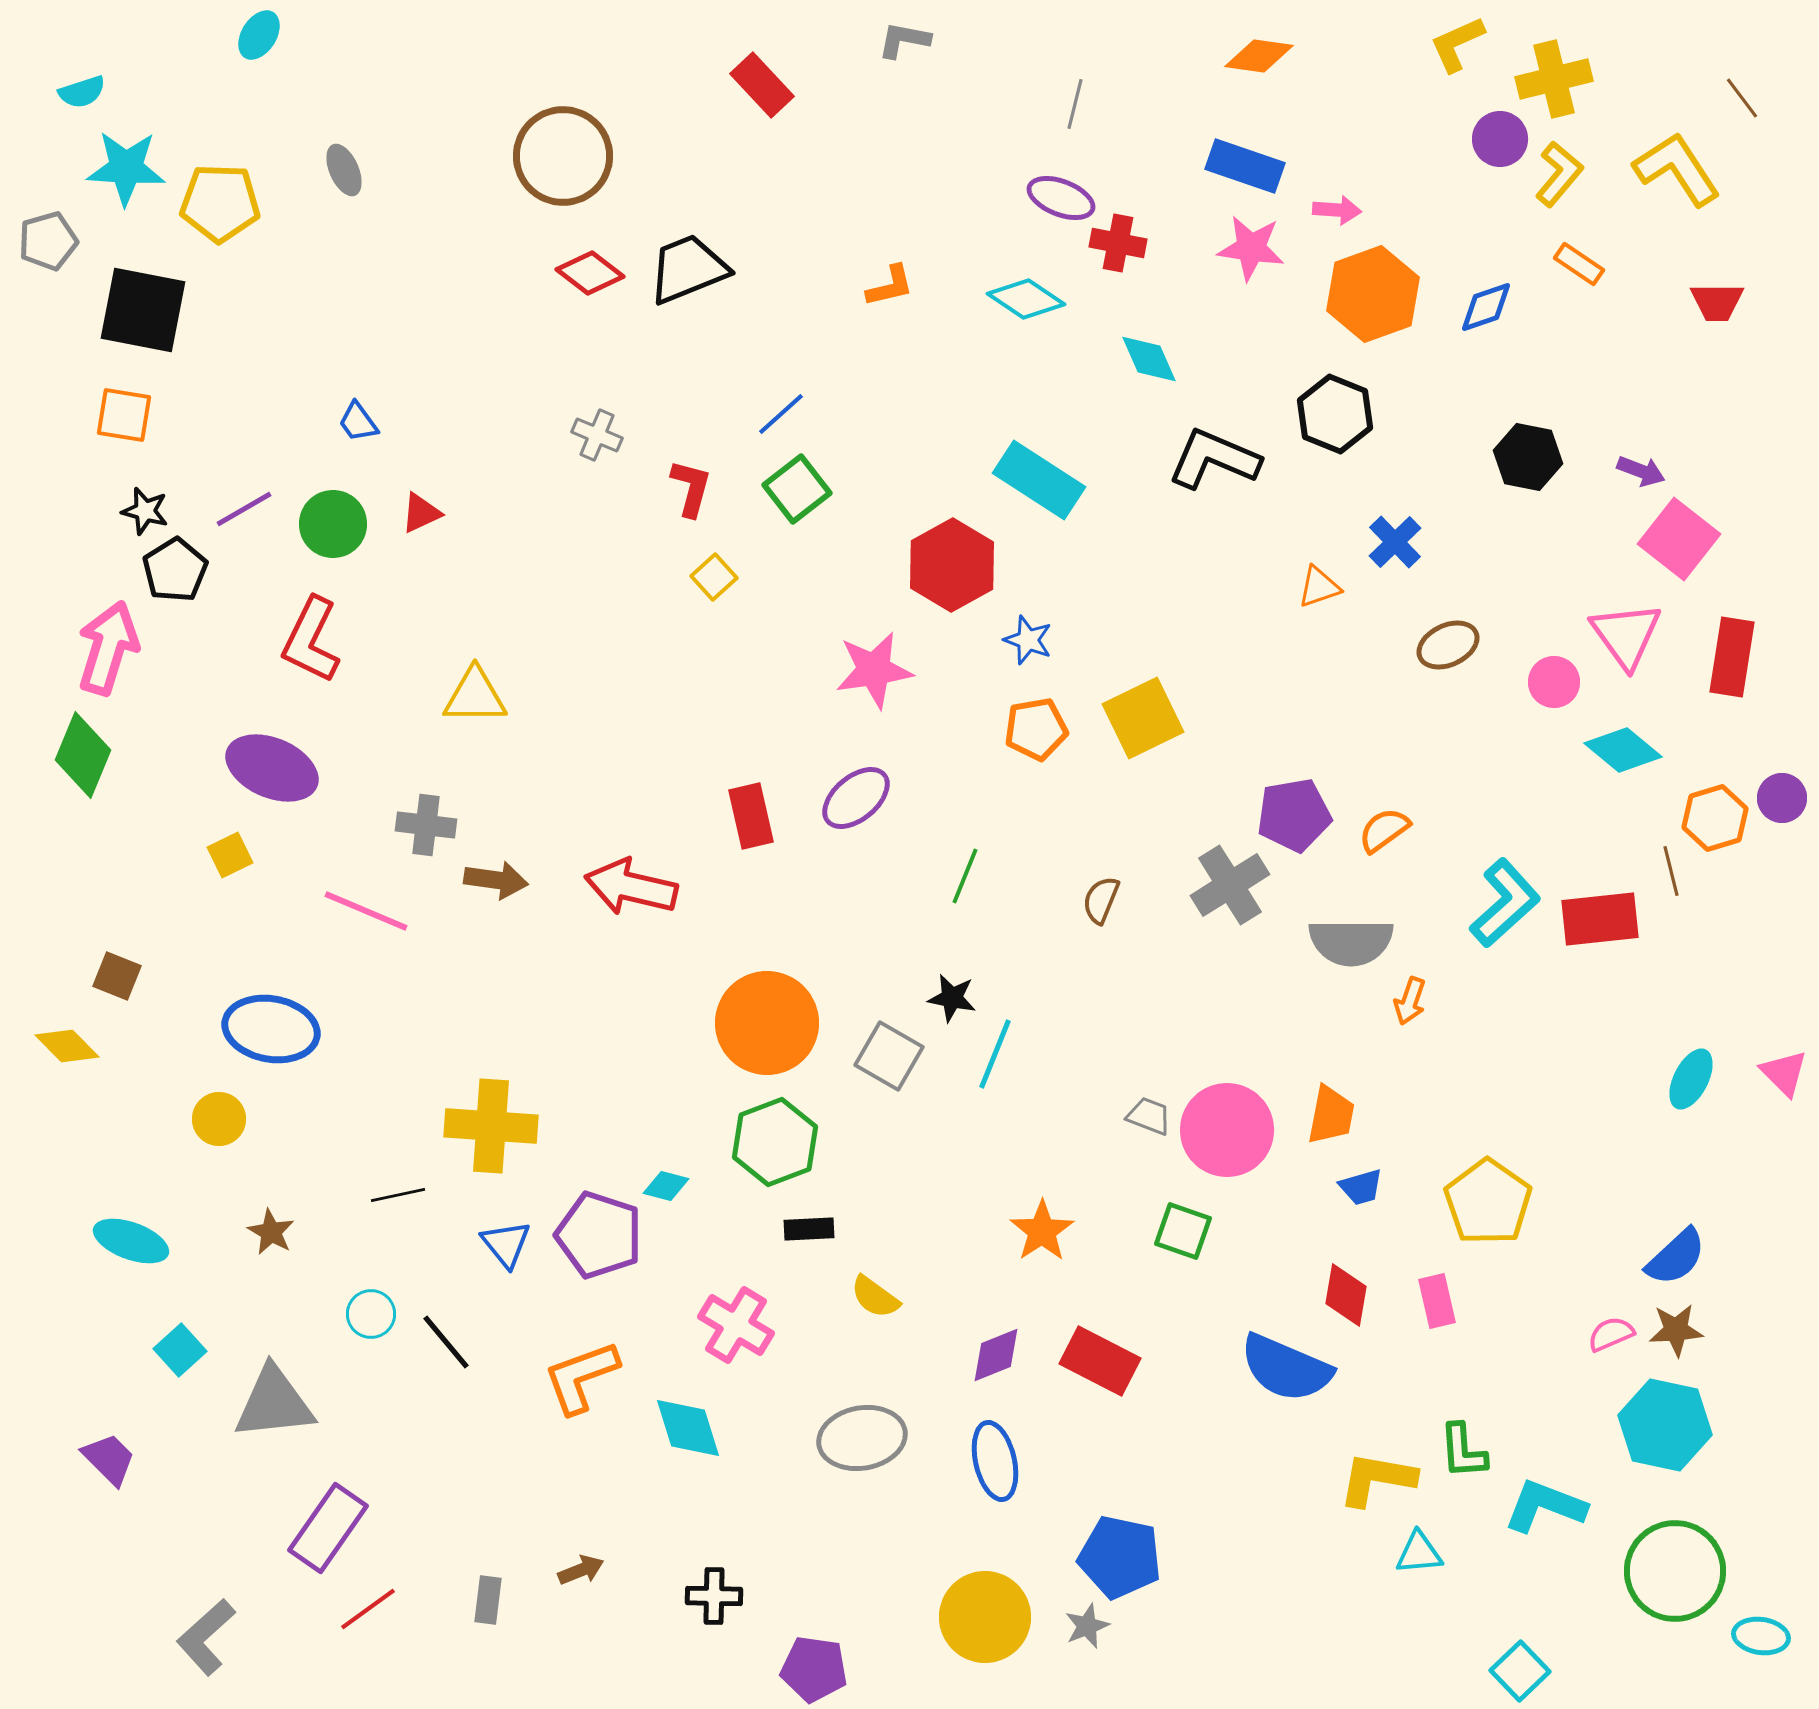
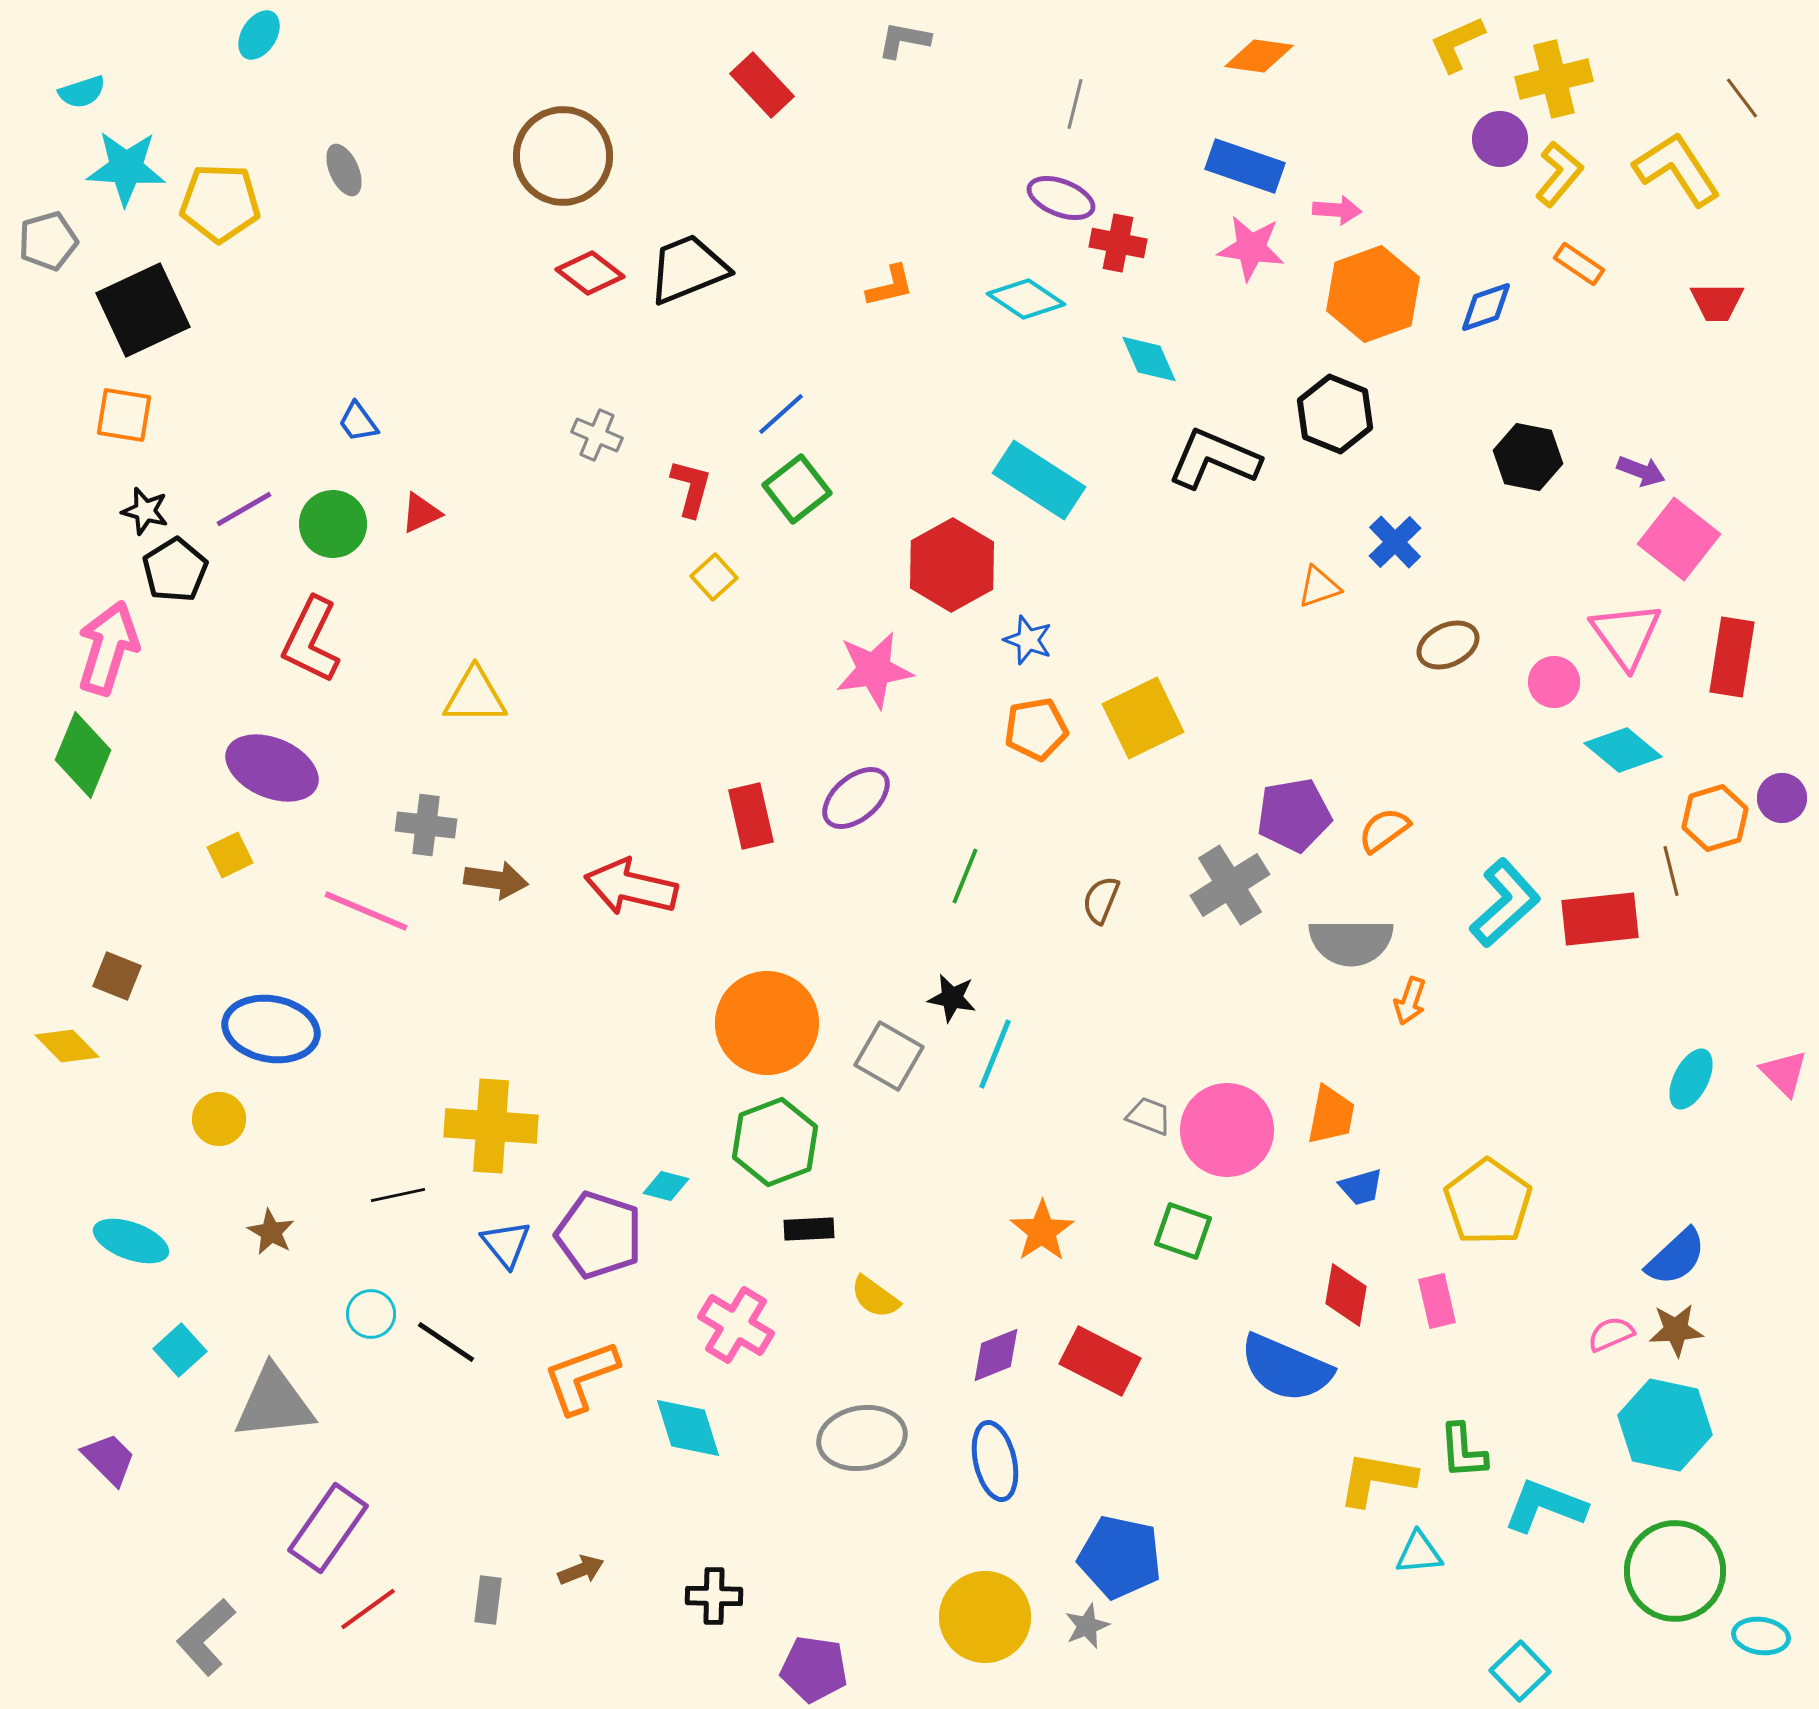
black square at (143, 310): rotated 36 degrees counterclockwise
black line at (446, 1342): rotated 16 degrees counterclockwise
